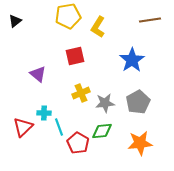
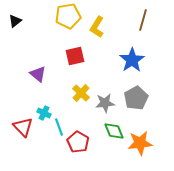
brown line: moved 7 px left; rotated 65 degrees counterclockwise
yellow L-shape: moved 1 px left
yellow cross: rotated 24 degrees counterclockwise
gray pentagon: moved 2 px left, 4 px up
cyan cross: rotated 24 degrees clockwise
red triangle: rotated 30 degrees counterclockwise
green diamond: moved 12 px right; rotated 75 degrees clockwise
red pentagon: moved 1 px up
